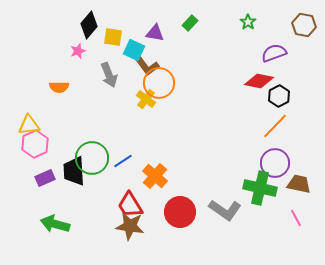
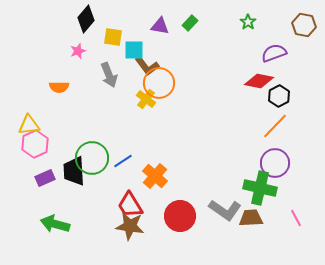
black diamond: moved 3 px left, 6 px up
purple triangle: moved 5 px right, 7 px up
cyan square: rotated 25 degrees counterclockwise
brown trapezoid: moved 48 px left, 34 px down; rotated 15 degrees counterclockwise
red circle: moved 4 px down
